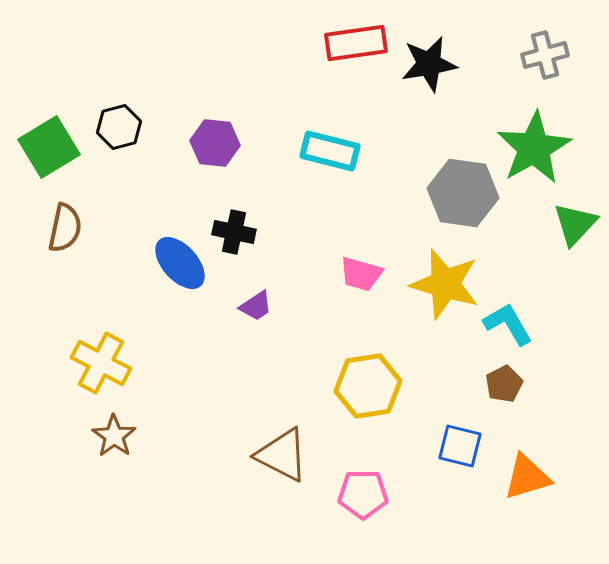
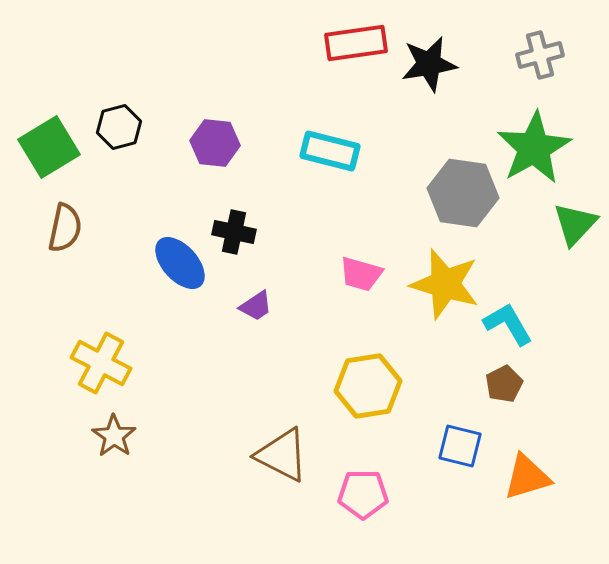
gray cross: moved 5 px left
